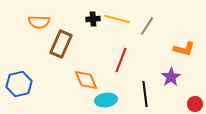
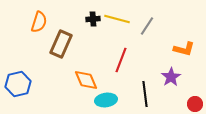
orange semicircle: rotated 75 degrees counterclockwise
blue hexagon: moved 1 px left
